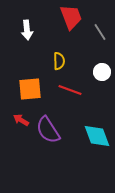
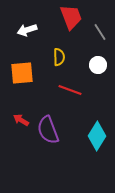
white arrow: rotated 78 degrees clockwise
yellow semicircle: moved 4 px up
white circle: moved 4 px left, 7 px up
orange square: moved 8 px left, 16 px up
purple semicircle: rotated 12 degrees clockwise
cyan diamond: rotated 52 degrees clockwise
